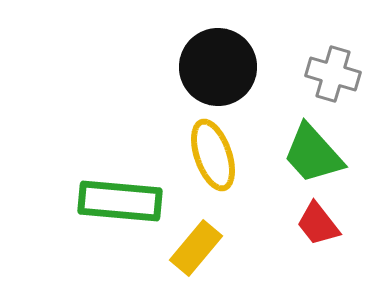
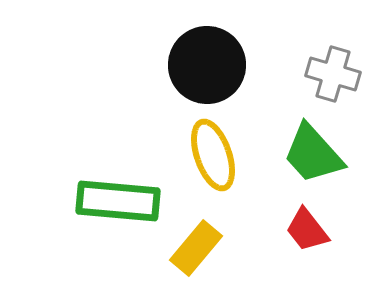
black circle: moved 11 px left, 2 px up
green rectangle: moved 2 px left
red trapezoid: moved 11 px left, 6 px down
